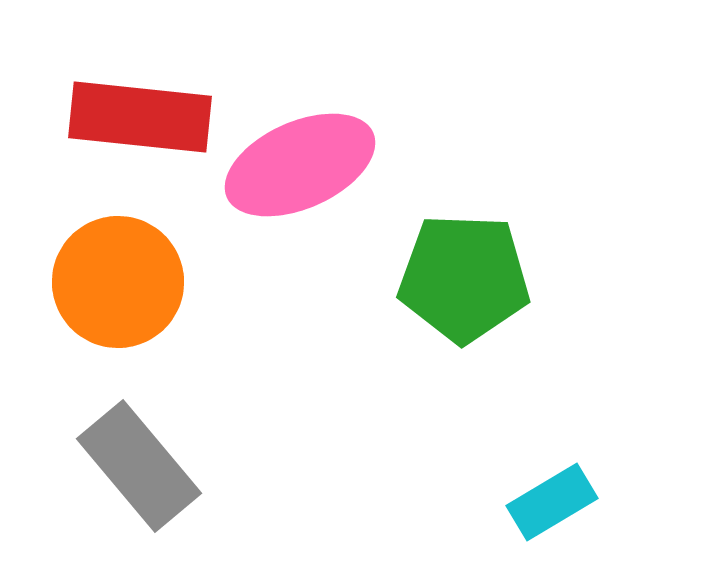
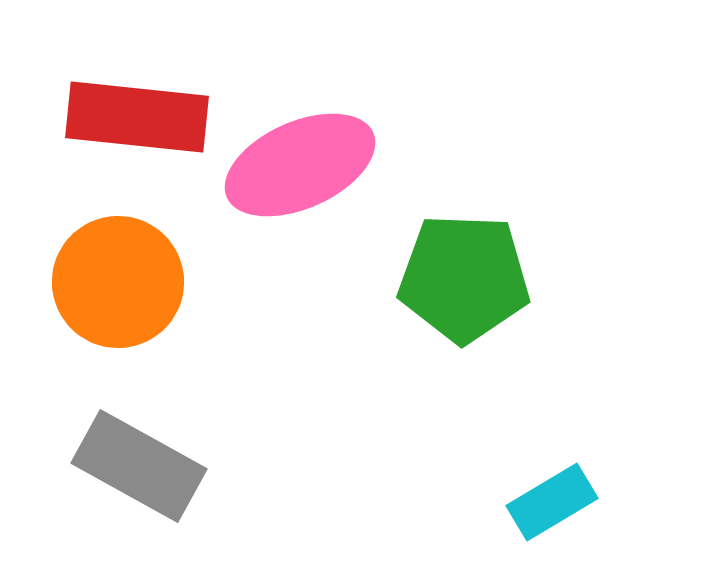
red rectangle: moved 3 px left
gray rectangle: rotated 21 degrees counterclockwise
